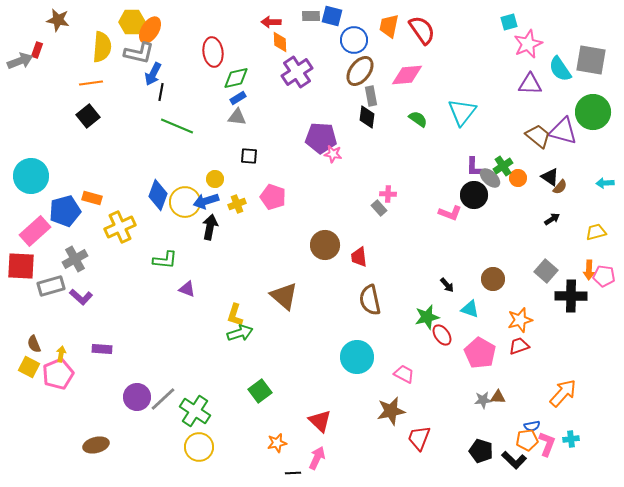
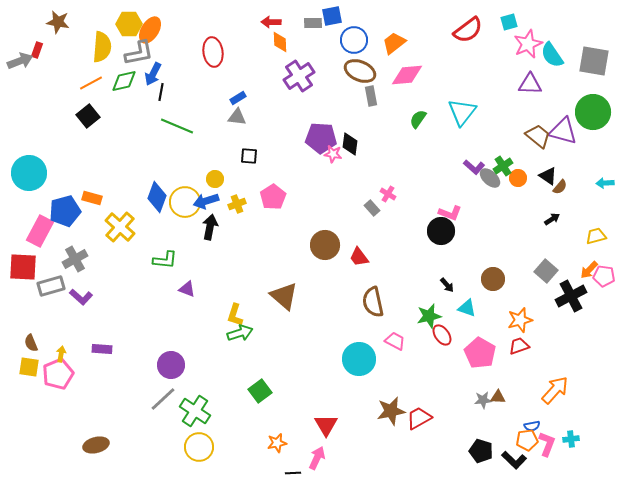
gray rectangle at (311, 16): moved 2 px right, 7 px down
blue square at (332, 16): rotated 25 degrees counterclockwise
brown star at (58, 20): moved 2 px down
yellow hexagon at (132, 22): moved 3 px left, 2 px down
orange trapezoid at (389, 26): moved 5 px right, 17 px down; rotated 40 degrees clockwise
red semicircle at (422, 30): moved 46 px right; rotated 88 degrees clockwise
gray L-shape at (139, 53): rotated 24 degrees counterclockwise
gray square at (591, 60): moved 3 px right, 1 px down
cyan semicircle at (560, 69): moved 8 px left, 14 px up
brown ellipse at (360, 71): rotated 76 degrees clockwise
purple cross at (297, 72): moved 2 px right, 4 px down
green diamond at (236, 78): moved 112 px left, 3 px down
orange line at (91, 83): rotated 20 degrees counterclockwise
black diamond at (367, 117): moved 17 px left, 27 px down
green semicircle at (418, 119): rotated 90 degrees counterclockwise
purple L-shape at (474, 167): rotated 50 degrees counterclockwise
cyan circle at (31, 176): moved 2 px left, 3 px up
black triangle at (550, 177): moved 2 px left, 1 px up
pink cross at (388, 194): rotated 28 degrees clockwise
blue diamond at (158, 195): moved 1 px left, 2 px down
black circle at (474, 195): moved 33 px left, 36 px down
pink pentagon at (273, 197): rotated 20 degrees clockwise
gray rectangle at (379, 208): moved 7 px left
yellow cross at (120, 227): rotated 24 degrees counterclockwise
pink rectangle at (35, 231): moved 5 px right; rotated 20 degrees counterclockwise
yellow trapezoid at (596, 232): moved 4 px down
red trapezoid at (359, 257): rotated 30 degrees counterclockwise
red square at (21, 266): moved 2 px right, 1 px down
orange arrow at (589, 270): rotated 42 degrees clockwise
black cross at (571, 296): rotated 28 degrees counterclockwise
brown semicircle at (370, 300): moved 3 px right, 2 px down
cyan triangle at (470, 309): moved 3 px left, 1 px up
green star at (427, 317): moved 2 px right, 1 px up
brown semicircle at (34, 344): moved 3 px left, 1 px up
cyan circle at (357, 357): moved 2 px right, 2 px down
yellow square at (29, 367): rotated 20 degrees counterclockwise
pink trapezoid at (404, 374): moved 9 px left, 33 px up
orange arrow at (563, 393): moved 8 px left, 3 px up
purple circle at (137, 397): moved 34 px right, 32 px up
red triangle at (320, 421): moved 6 px right, 4 px down; rotated 15 degrees clockwise
red trapezoid at (419, 438): moved 20 px up; rotated 40 degrees clockwise
